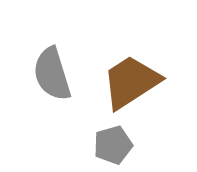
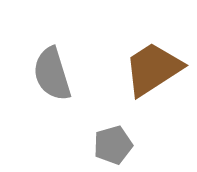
brown trapezoid: moved 22 px right, 13 px up
